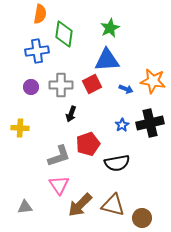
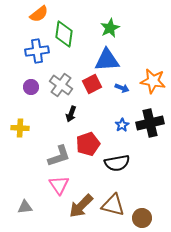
orange semicircle: moved 1 px left; rotated 42 degrees clockwise
gray cross: rotated 35 degrees clockwise
blue arrow: moved 4 px left, 1 px up
brown arrow: moved 1 px right, 1 px down
